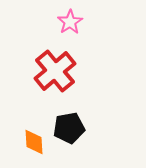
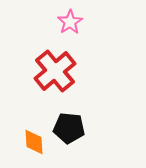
black pentagon: rotated 16 degrees clockwise
